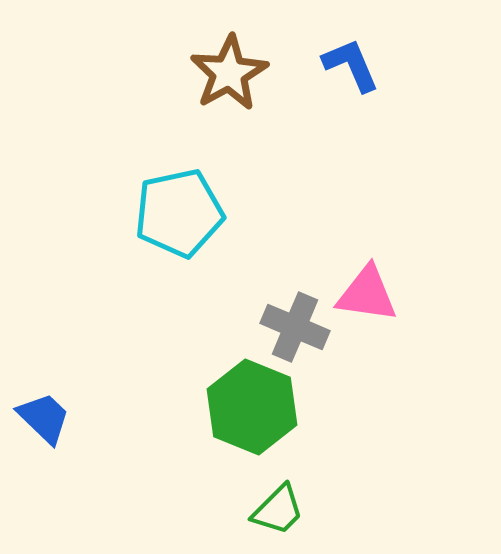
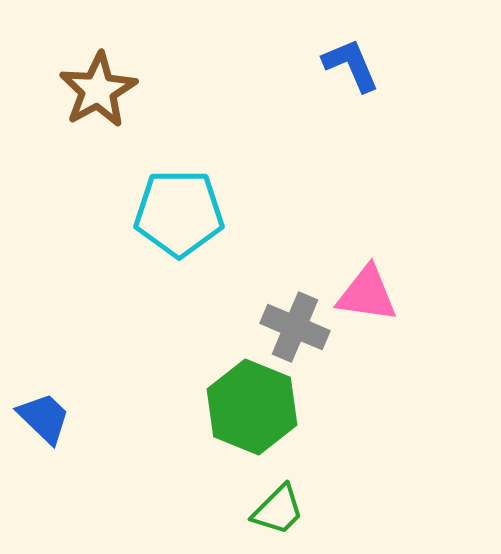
brown star: moved 131 px left, 17 px down
cyan pentagon: rotated 12 degrees clockwise
